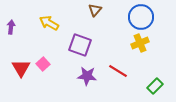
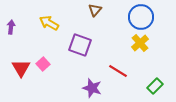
yellow cross: rotated 18 degrees counterclockwise
purple star: moved 5 px right, 12 px down; rotated 12 degrees clockwise
